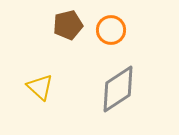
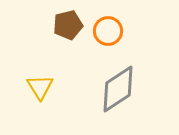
orange circle: moved 3 px left, 1 px down
yellow triangle: rotated 16 degrees clockwise
